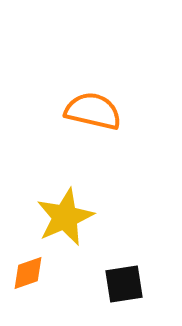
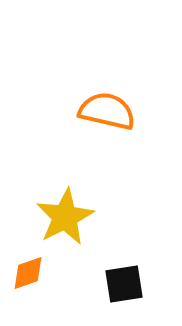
orange semicircle: moved 14 px right
yellow star: rotated 4 degrees counterclockwise
